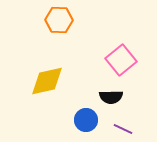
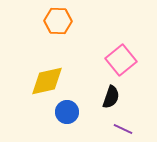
orange hexagon: moved 1 px left, 1 px down
black semicircle: rotated 70 degrees counterclockwise
blue circle: moved 19 px left, 8 px up
